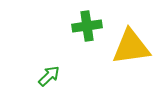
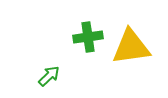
green cross: moved 1 px right, 11 px down
